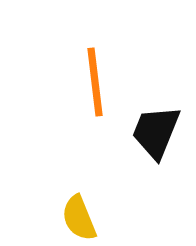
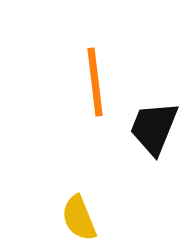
black trapezoid: moved 2 px left, 4 px up
